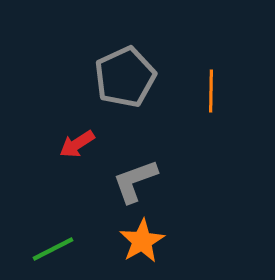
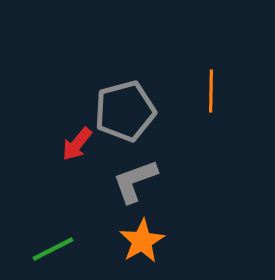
gray pentagon: moved 34 px down; rotated 10 degrees clockwise
red arrow: rotated 18 degrees counterclockwise
